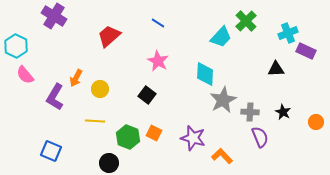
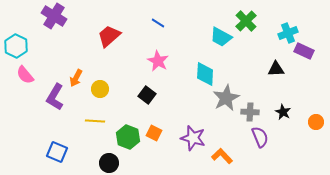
cyan trapezoid: rotated 75 degrees clockwise
purple rectangle: moved 2 px left
gray star: moved 3 px right, 2 px up
blue square: moved 6 px right, 1 px down
